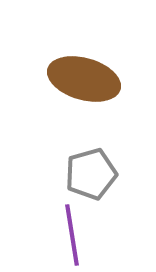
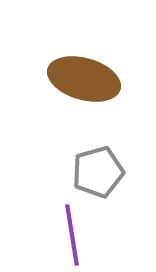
gray pentagon: moved 7 px right, 2 px up
